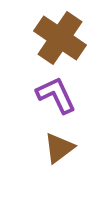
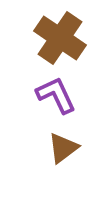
brown triangle: moved 4 px right
